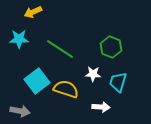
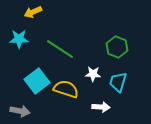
green hexagon: moved 6 px right
